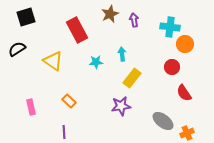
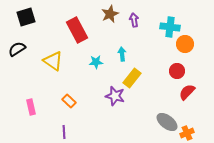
red circle: moved 5 px right, 4 px down
red semicircle: moved 3 px right, 1 px up; rotated 78 degrees clockwise
purple star: moved 6 px left, 10 px up; rotated 24 degrees clockwise
gray ellipse: moved 4 px right, 1 px down
